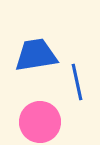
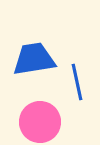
blue trapezoid: moved 2 px left, 4 px down
